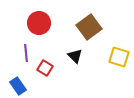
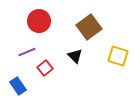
red circle: moved 2 px up
purple line: moved 1 px right, 1 px up; rotated 72 degrees clockwise
yellow square: moved 1 px left, 1 px up
red square: rotated 21 degrees clockwise
